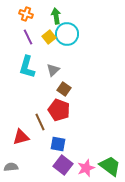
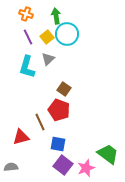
yellow square: moved 2 px left
gray triangle: moved 5 px left, 11 px up
green trapezoid: moved 2 px left, 12 px up
